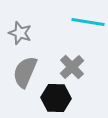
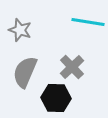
gray star: moved 3 px up
